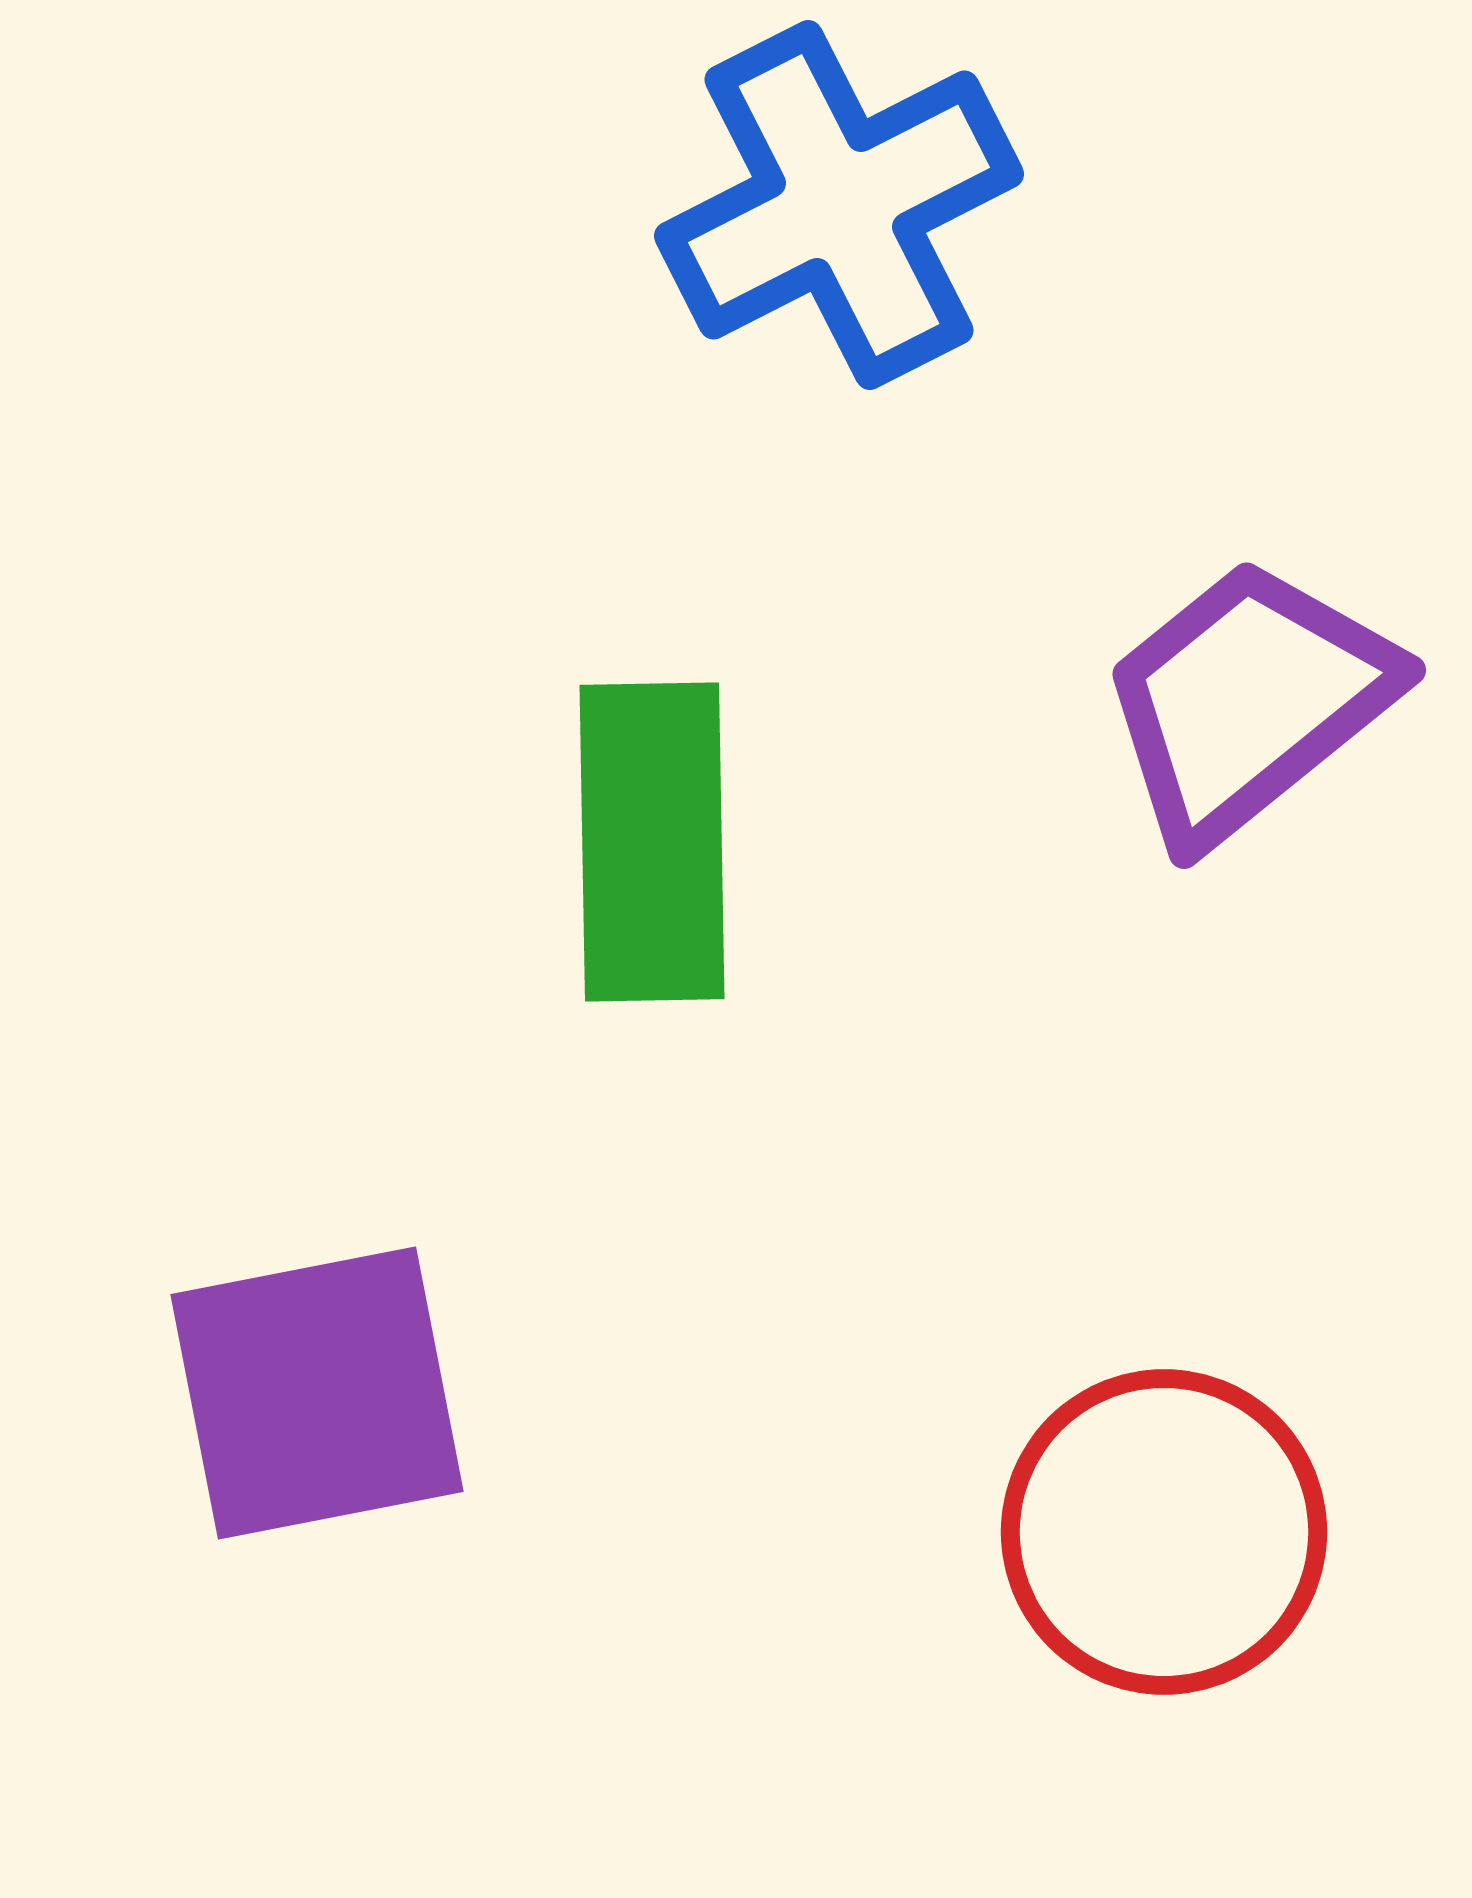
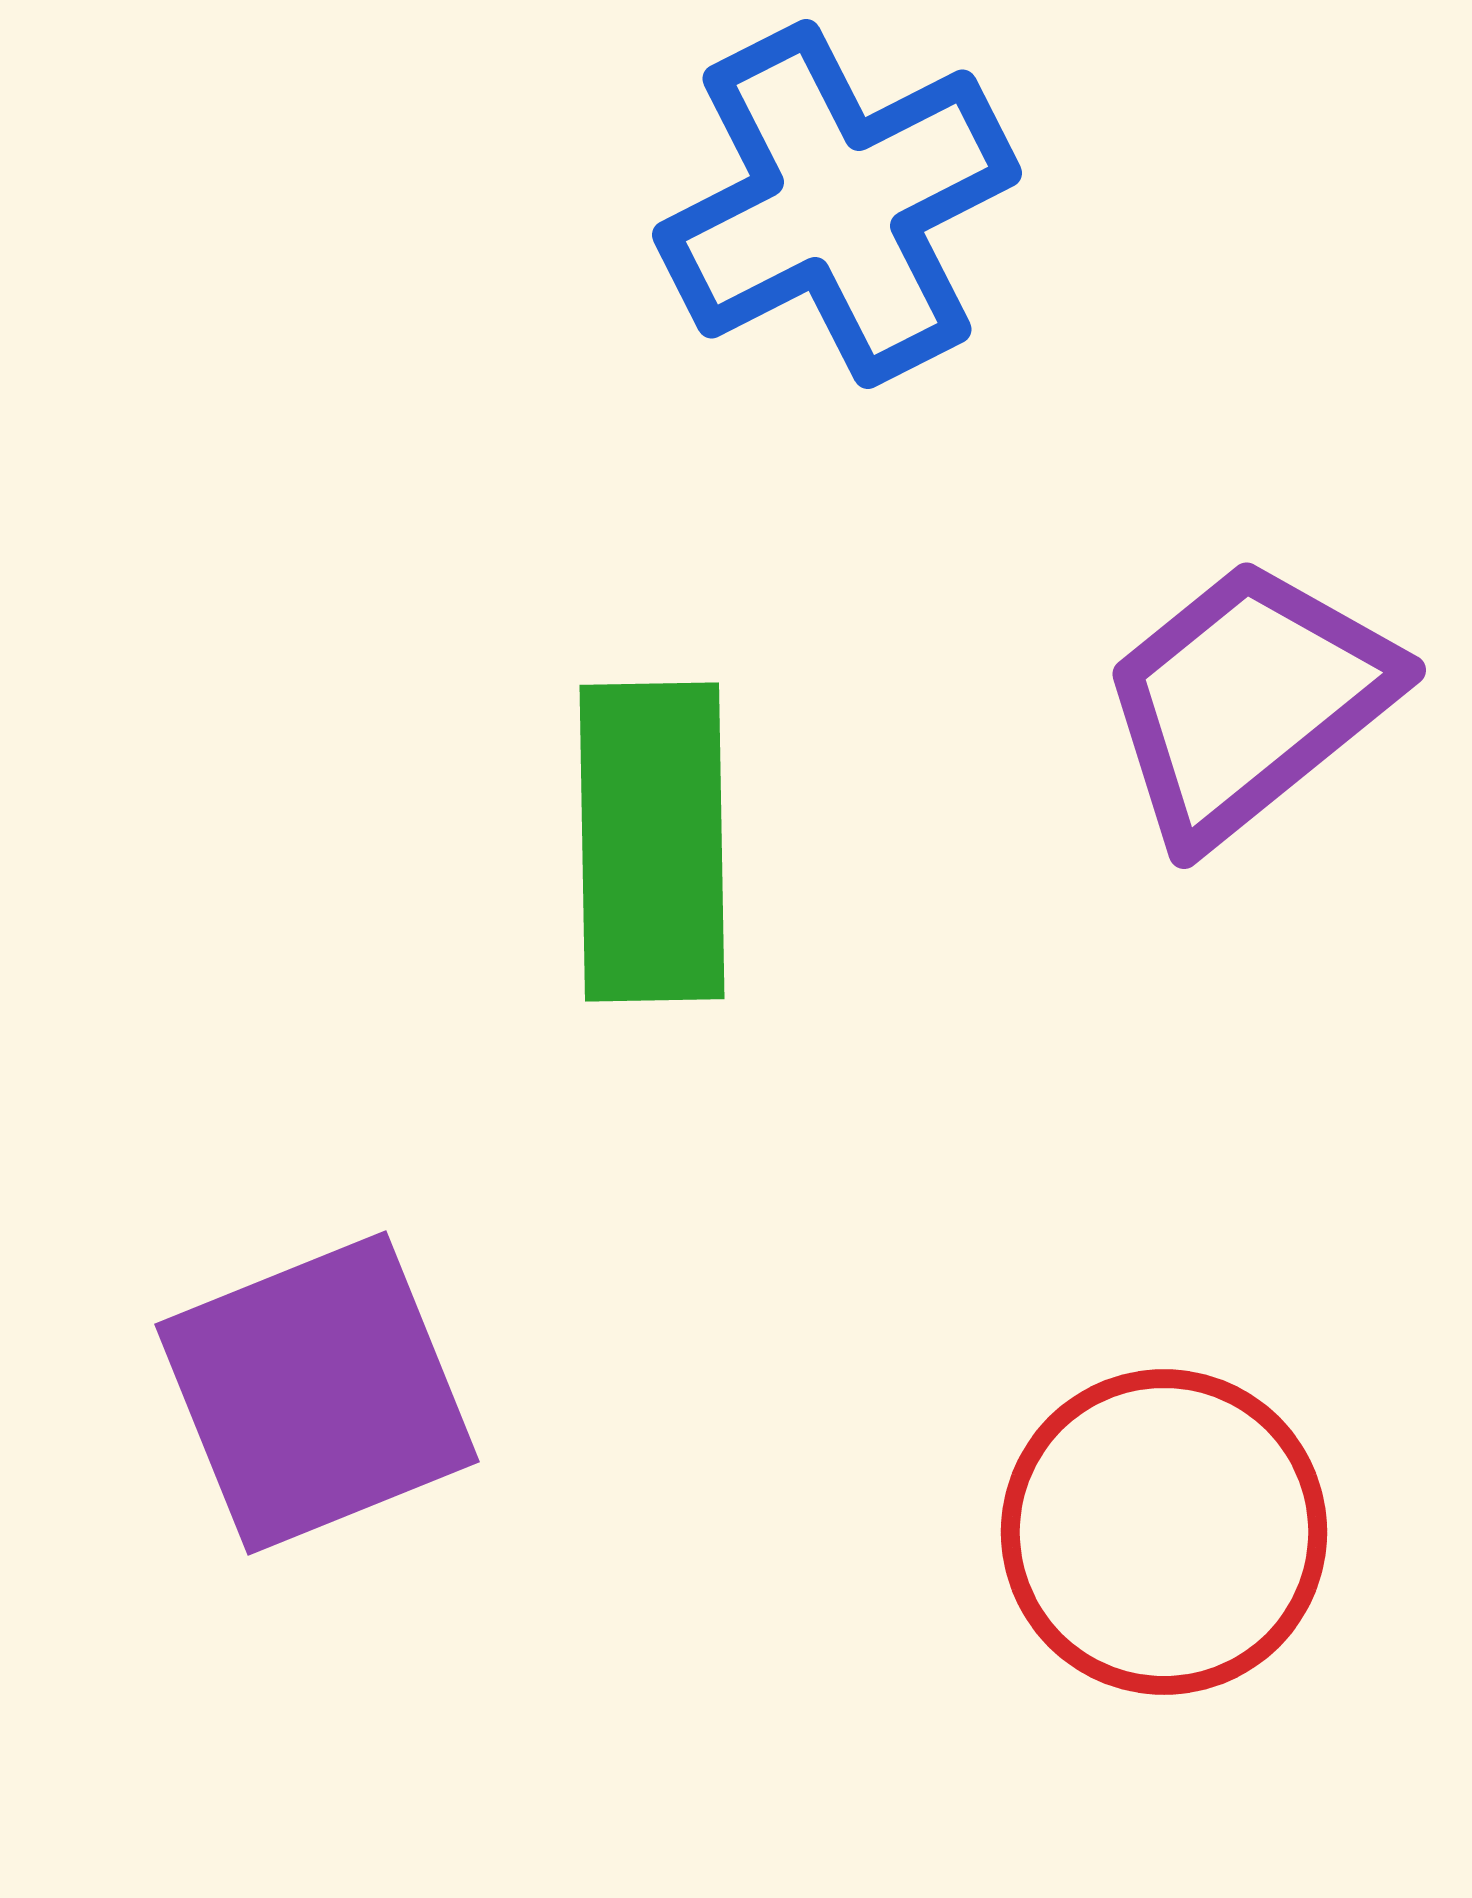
blue cross: moved 2 px left, 1 px up
purple square: rotated 11 degrees counterclockwise
